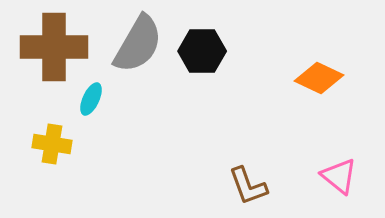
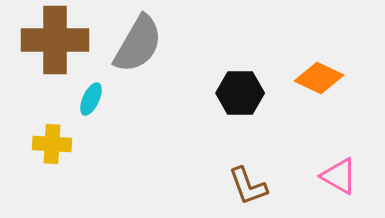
brown cross: moved 1 px right, 7 px up
black hexagon: moved 38 px right, 42 px down
yellow cross: rotated 6 degrees counterclockwise
pink triangle: rotated 9 degrees counterclockwise
